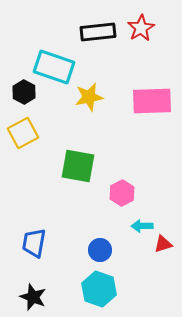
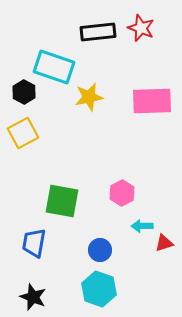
red star: rotated 20 degrees counterclockwise
green square: moved 16 px left, 35 px down
red triangle: moved 1 px right, 1 px up
